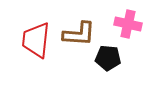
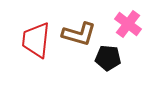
pink cross: rotated 24 degrees clockwise
brown L-shape: rotated 12 degrees clockwise
